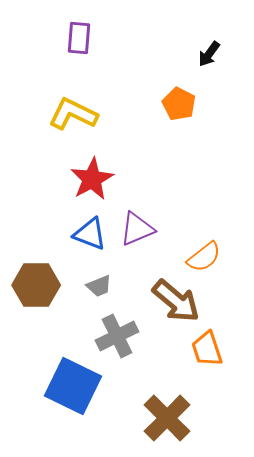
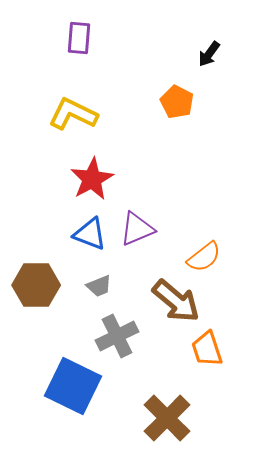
orange pentagon: moved 2 px left, 2 px up
